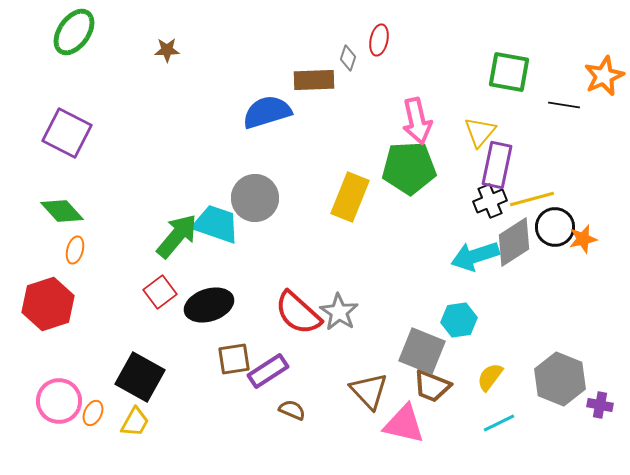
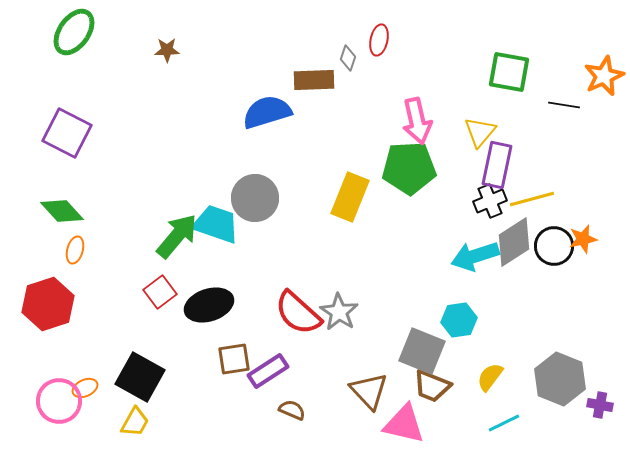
black circle at (555, 227): moved 1 px left, 19 px down
orange ellipse at (93, 413): moved 8 px left, 25 px up; rotated 40 degrees clockwise
cyan line at (499, 423): moved 5 px right
